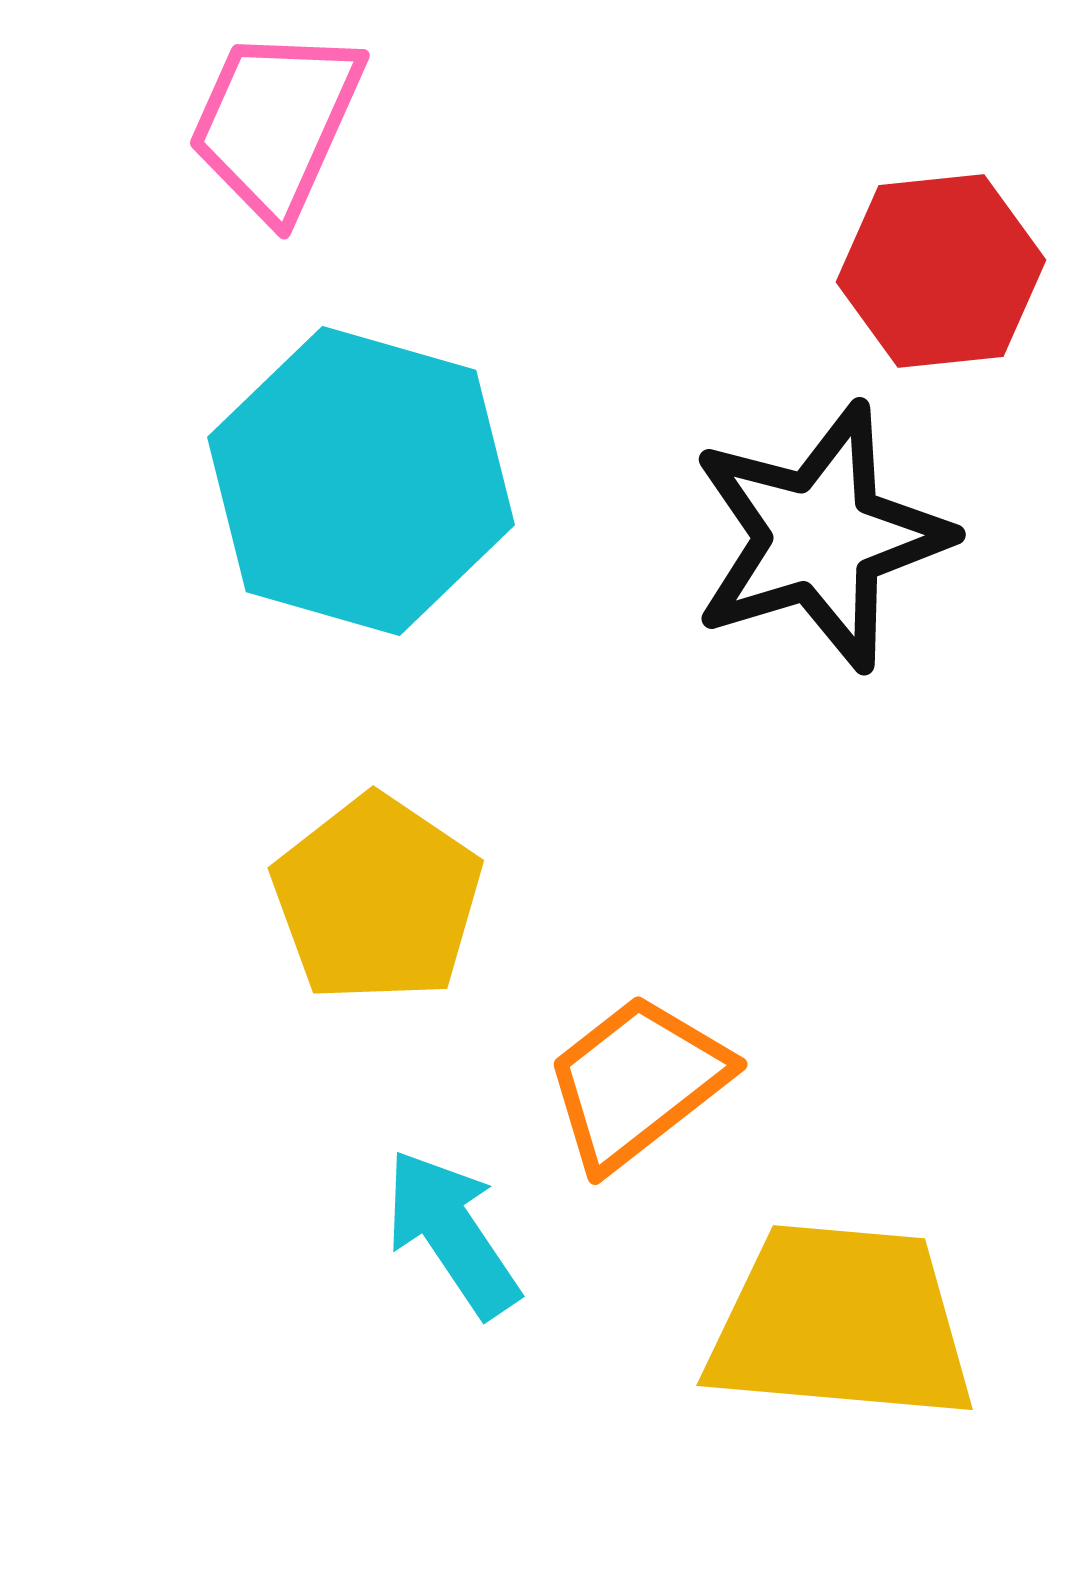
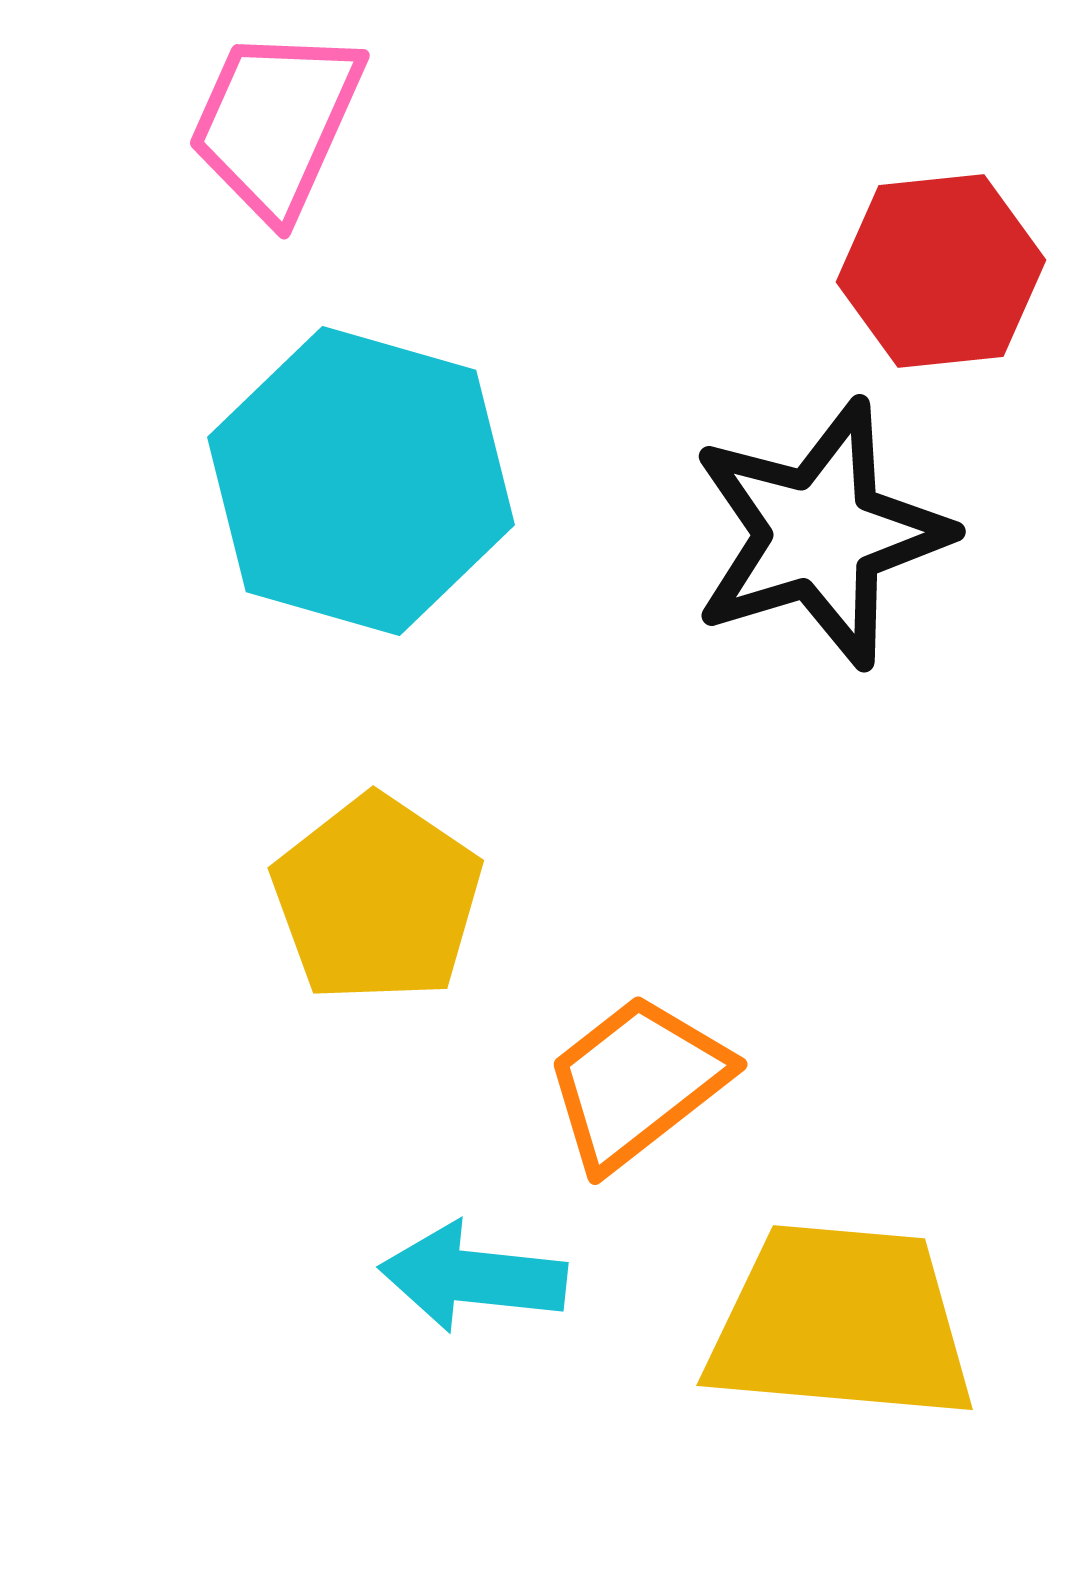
black star: moved 3 px up
cyan arrow: moved 21 px right, 44 px down; rotated 50 degrees counterclockwise
